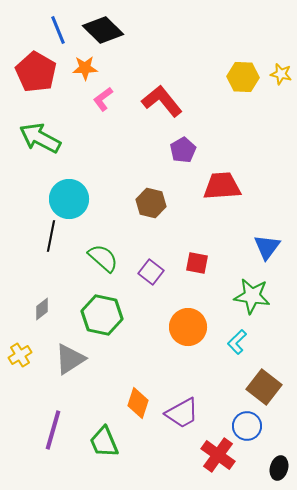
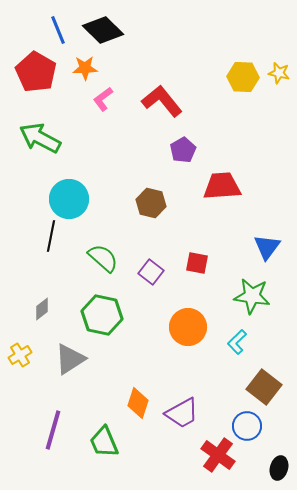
yellow star: moved 2 px left, 1 px up
